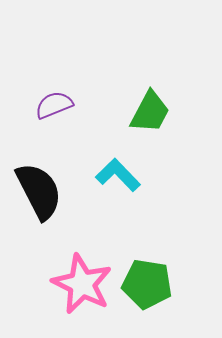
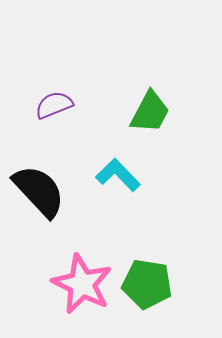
black semicircle: rotated 16 degrees counterclockwise
